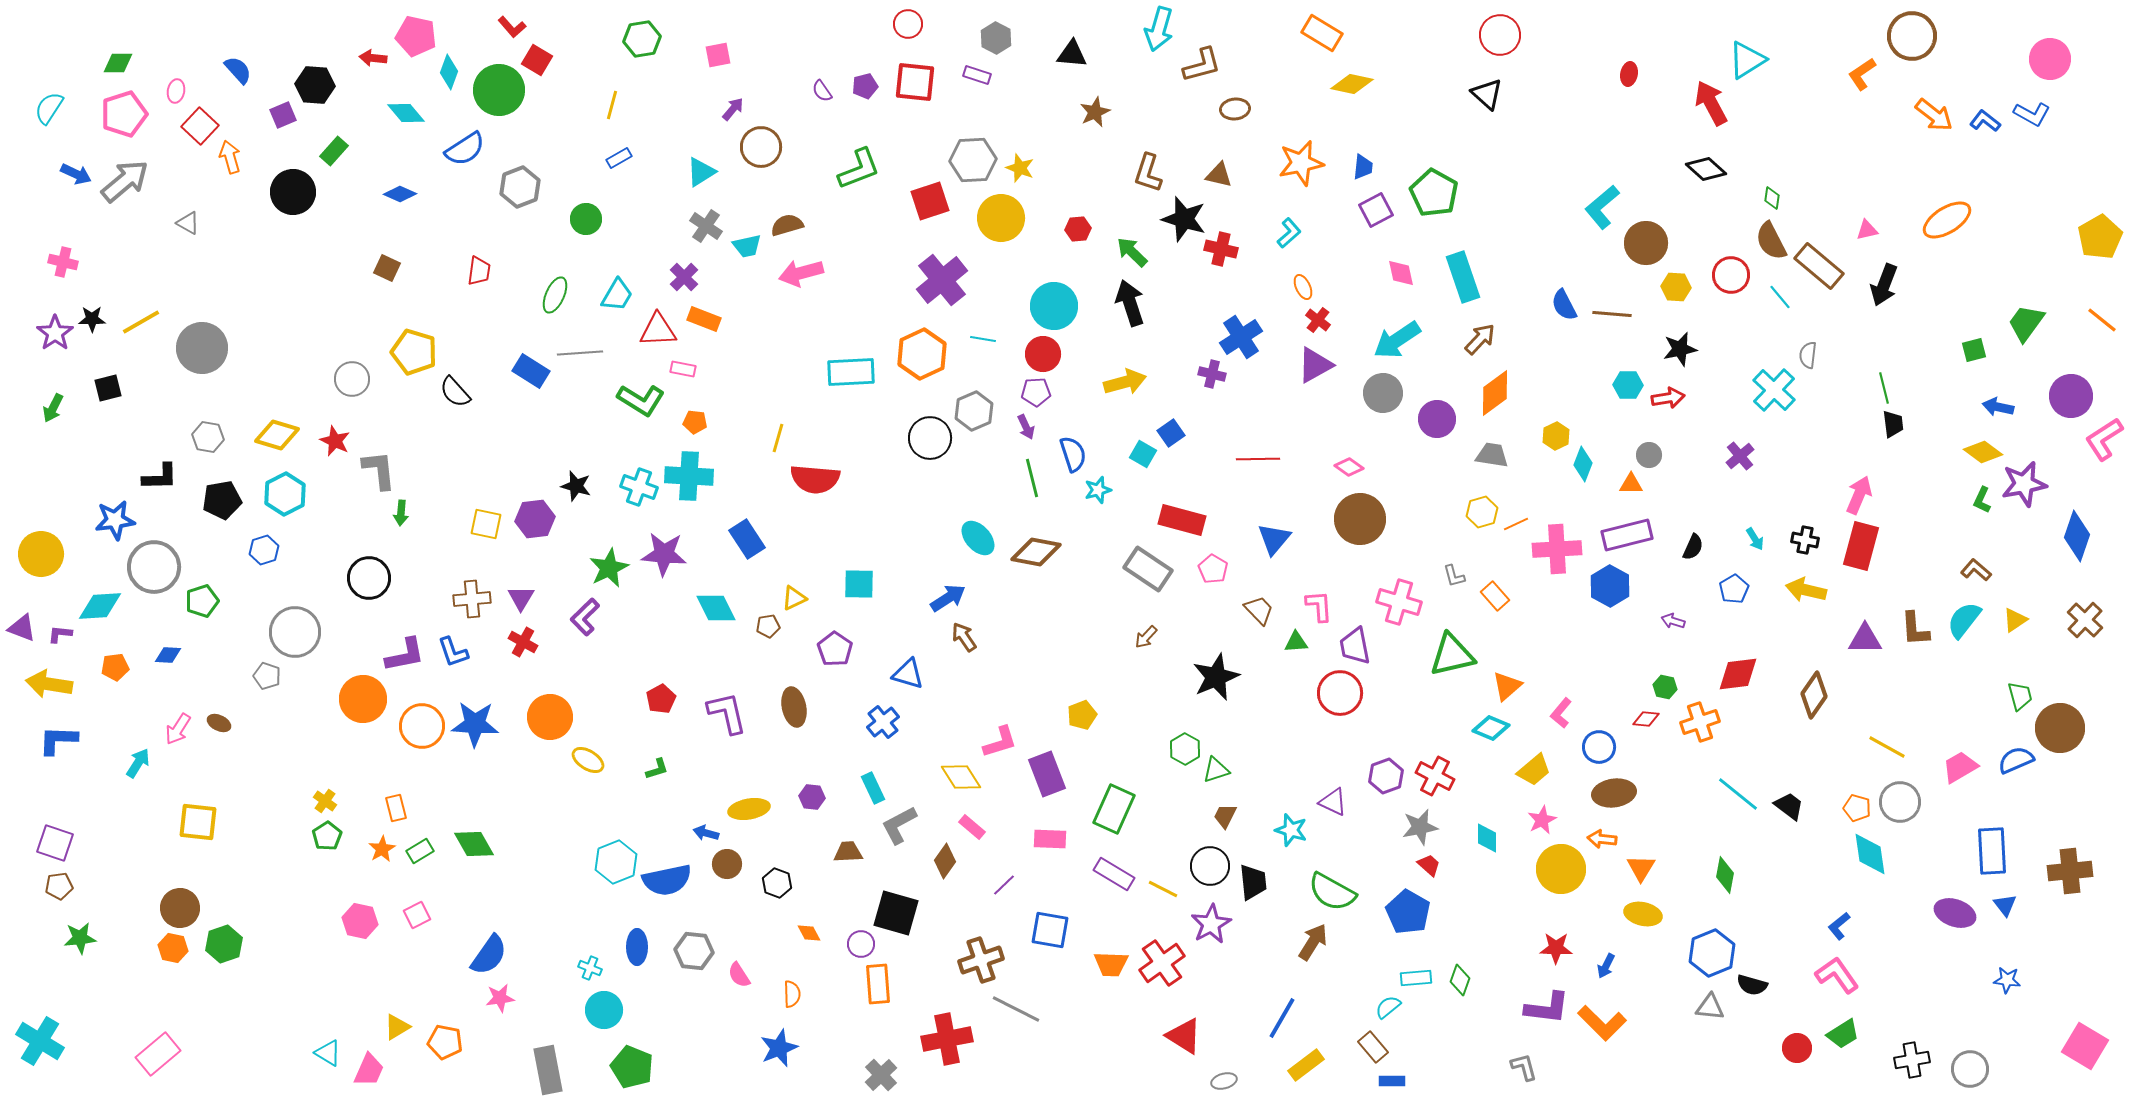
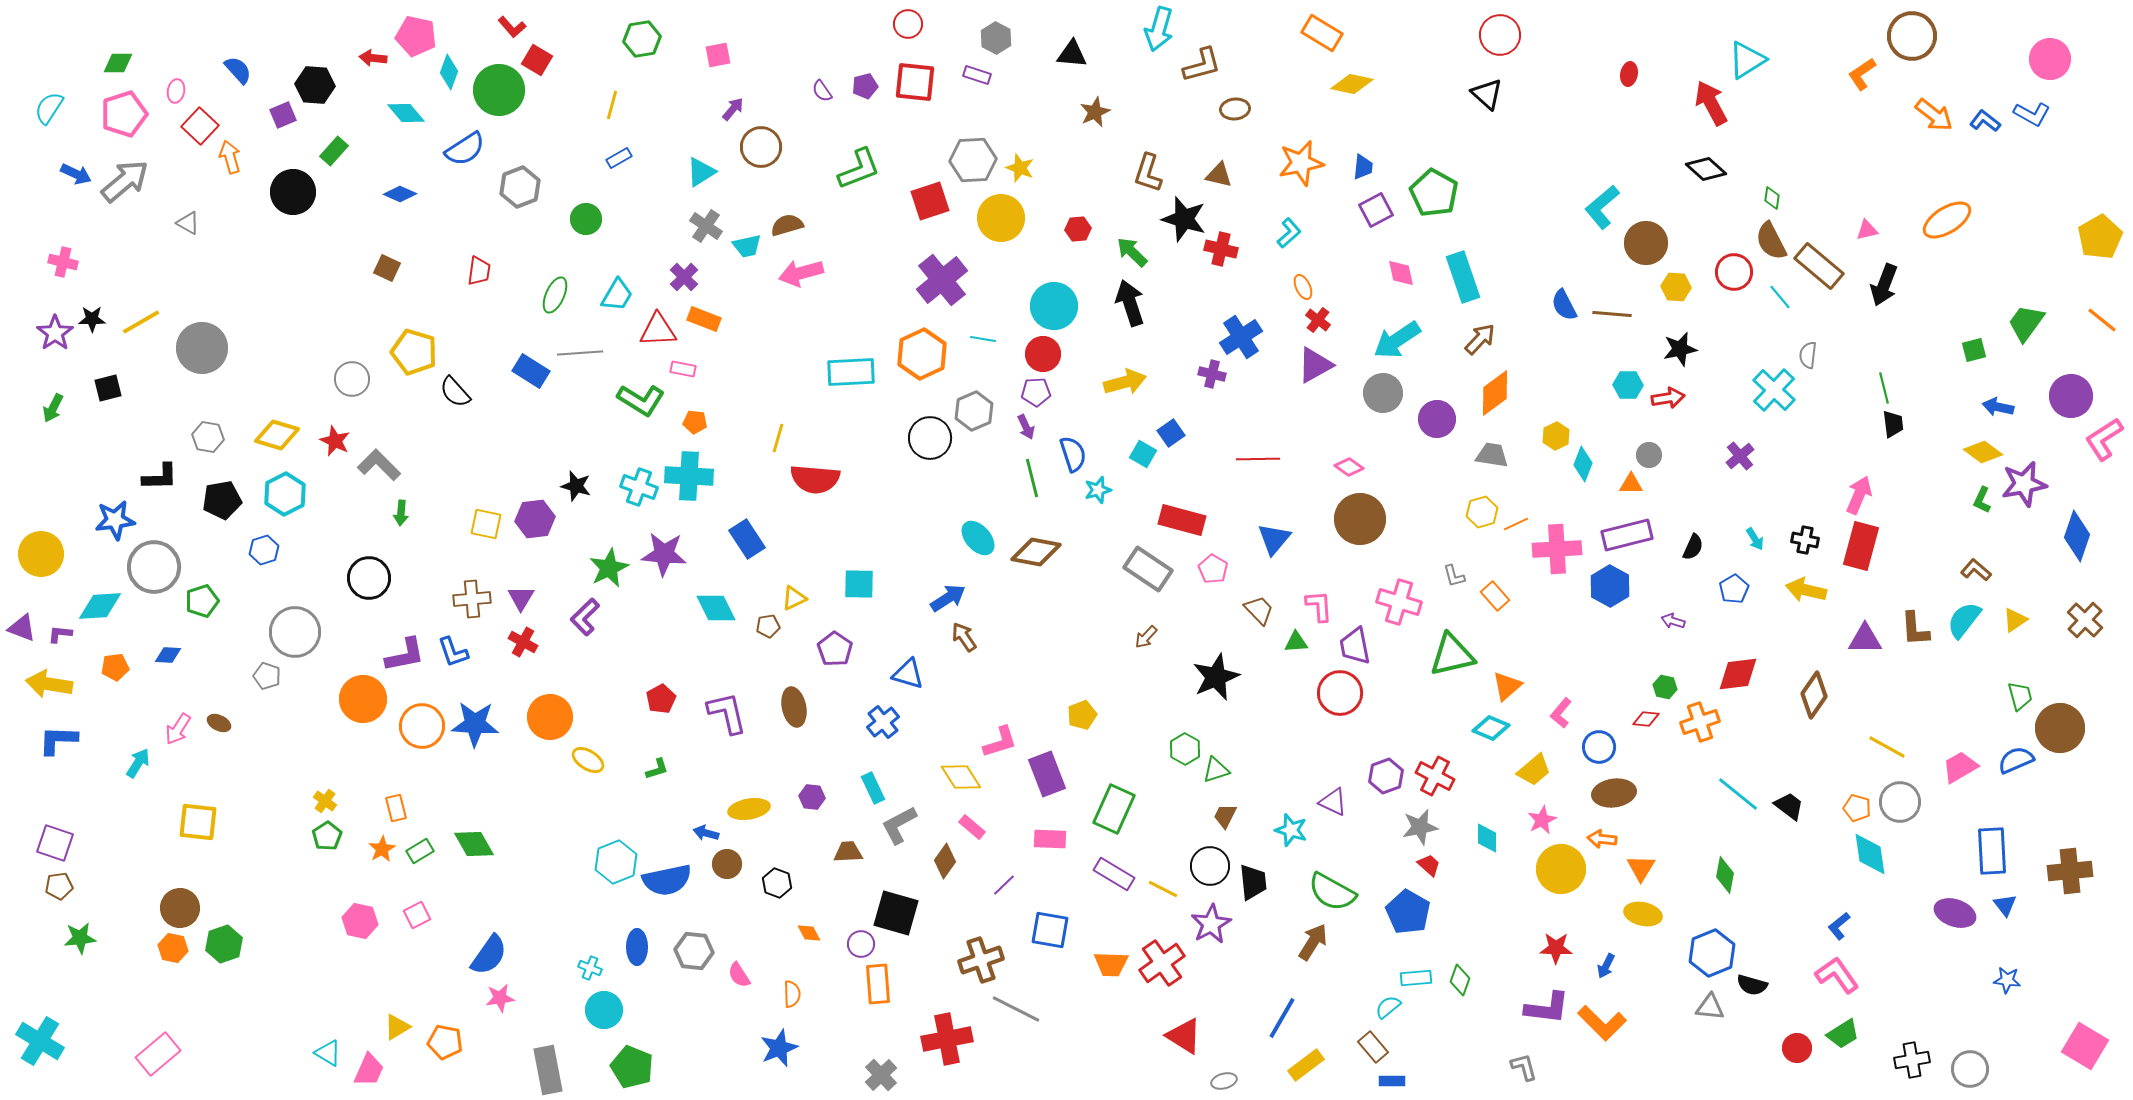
red circle at (1731, 275): moved 3 px right, 3 px up
gray L-shape at (379, 470): moved 5 px up; rotated 39 degrees counterclockwise
